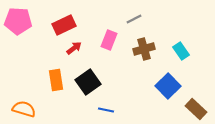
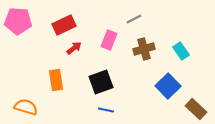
black square: moved 13 px right; rotated 15 degrees clockwise
orange semicircle: moved 2 px right, 2 px up
